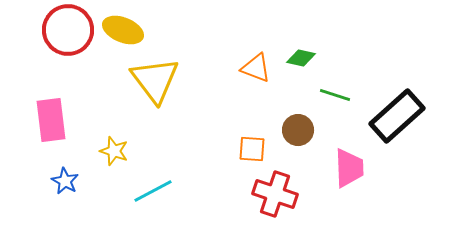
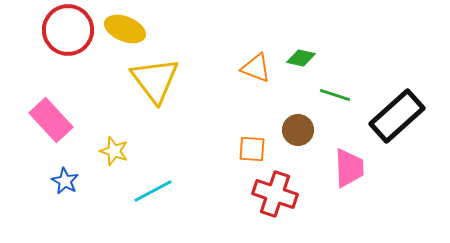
yellow ellipse: moved 2 px right, 1 px up
pink rectangle: rotated 36 degrees counterclockwise
